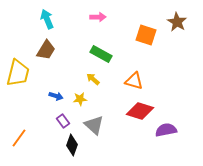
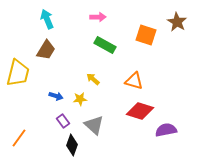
green rectangle: moved 4 px right, 9 px up
